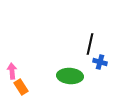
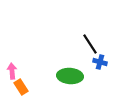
black line: rotated 45 degrees counterclockwise
